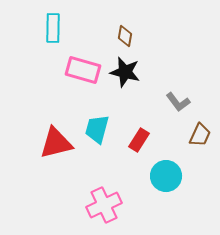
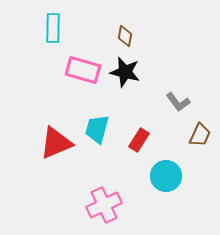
red triangle: rotated 9 degrees counterclockwise
